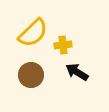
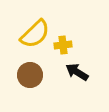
yellow semicircle: moved 2 px right, 1 px down
brown circle: moved 1 px left
